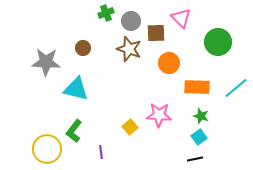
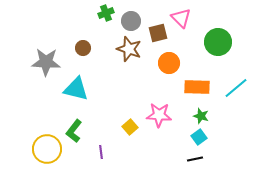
brown square: moved 2 px right; rotated 12 degrees counterclockwise
